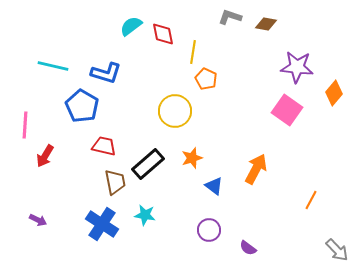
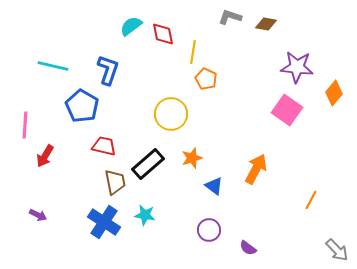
blue L-shape: moved 2 px right, 3 px up; rotated 88 degrees counterclockwise
yellow circle: moved 4 px left, 3 px down
purple arrow: moved 5 px up
blue cross: moved 2 px right, 2 px up
